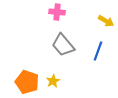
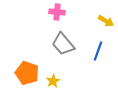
gray trapezoid: moved 1 px up
orange pentagon: moved 9 px up
